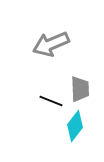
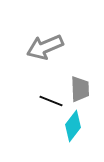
gray arrow: moved 6 px left, 3 px down
cyan diamond: moved 2 px left
